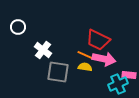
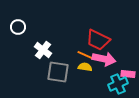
pink rectangle: moved 1 px left, 1 px up
